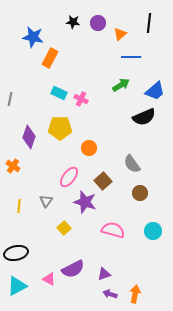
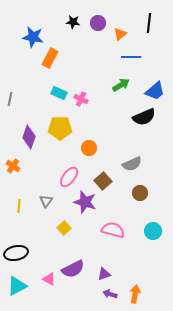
gray semicircle: rotated 78 degrees counterclockwise
